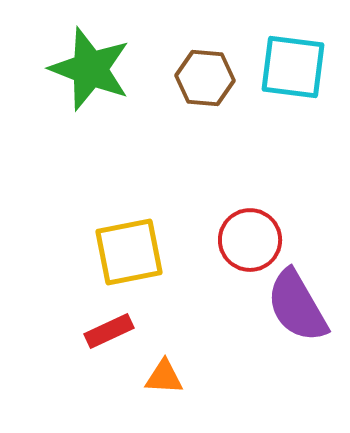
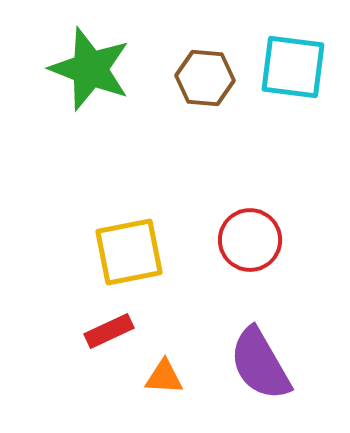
purple semicircle: moved 37 px left, 58 px down
